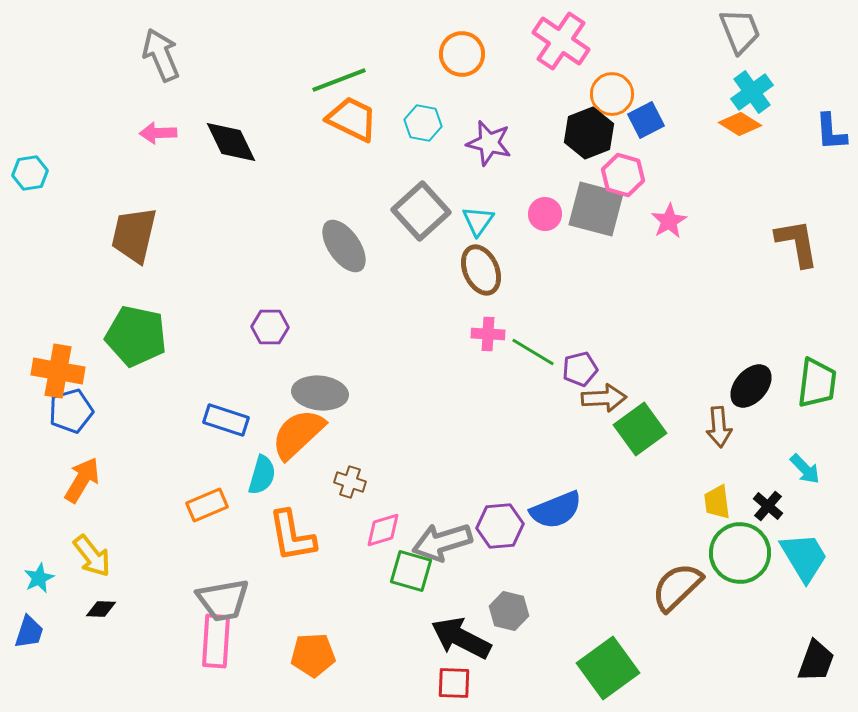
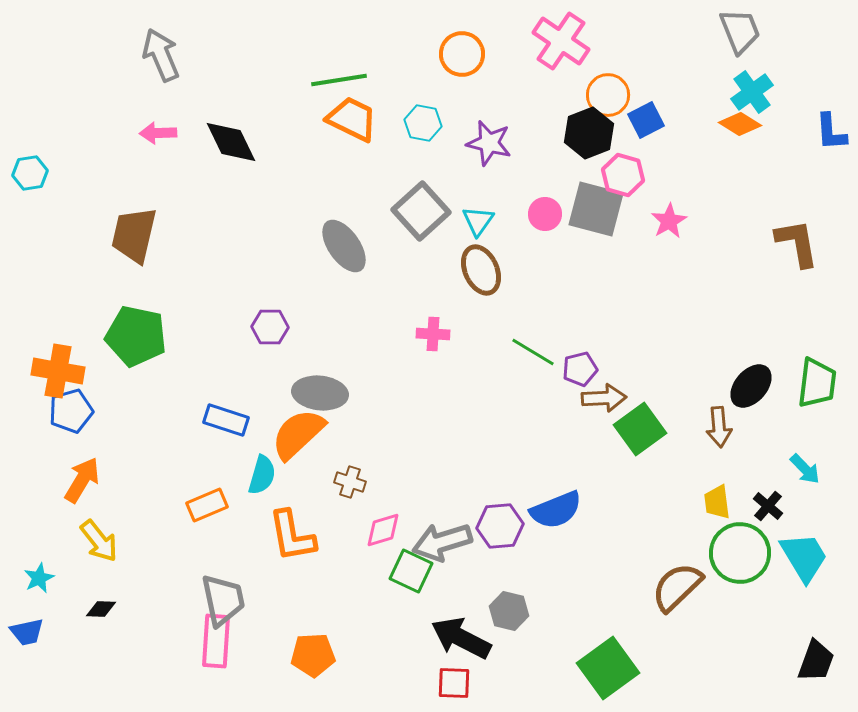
green line at (339, 80): rotated 12 degrees clockwise
orange circle at (612, 94): moved 4 px left, 1 px down
pink cross at (488, 334): moved 55 px left
yellow arrow at (92, 556): moved 7 px right, 15 px up
green square at (411, 571): rotated 9 degrees clockwise
gray trapezoid at (223, 600): rotated 92 degrees counterclockwise
blue trapezoid at (29, 632): moved 2 px left; rotated 60 degrees clockwise
